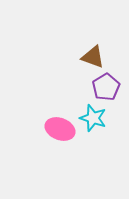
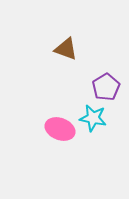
brown triangle: moved 27 px left, 8 px up
cyan star: rotated 8 degrees counterclockwise
